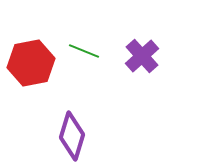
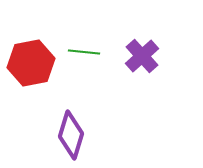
green line: moved 1 px down; rotated 16 degrees counterclockwise
purple diamond: moved 1 px left, 1 px up
